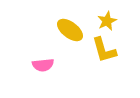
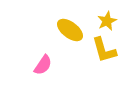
pink semicircle: rotated 50 degrees counterclockwise
